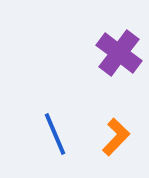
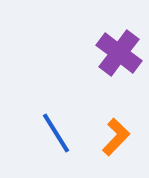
blue line: moved 1 px right, 1 px up; rotated 9 degrees counterclockwise
